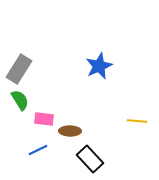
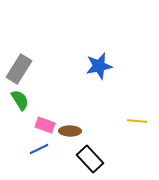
blue star: rotated 12 degrees clockwise
pink rectangle: moved 1 px right, 6 px down; rotated 12 degrees clockwise
blue line: moved 1 px right, 1 px up
